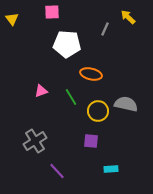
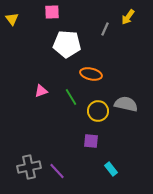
yellow arrow: rotated 98 degrees counterclockwise
gray cross: moved 6 px left, 26 px down; rotated 20 degrees clockwise
cyan rectangle: rotated 56 degrees clockwise
